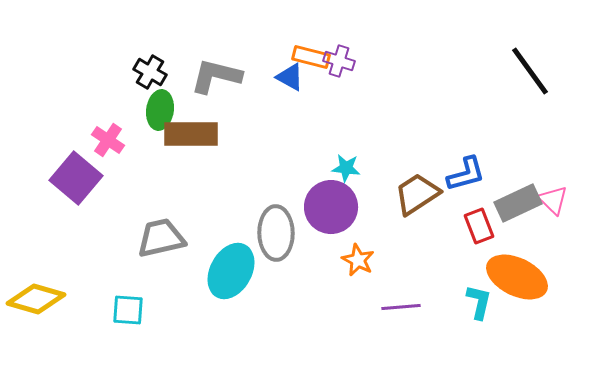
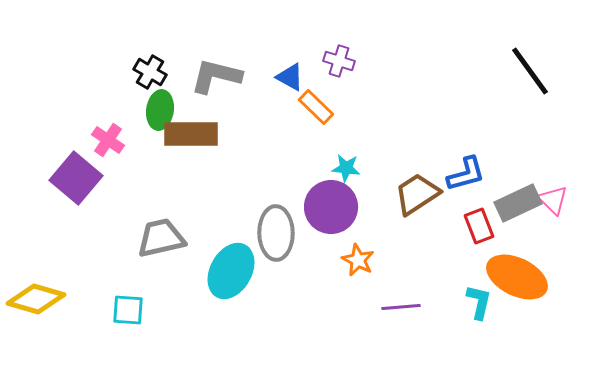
orange rectangle: moved 5 px right, 50 px down; rotated 30 degrees clockwise
